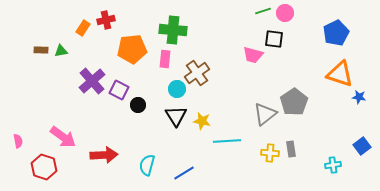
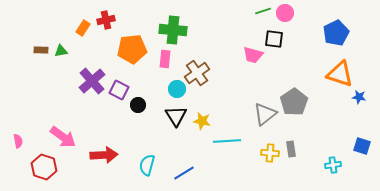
blue square: rotated 36 degrees counterclockwise
